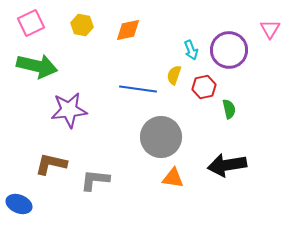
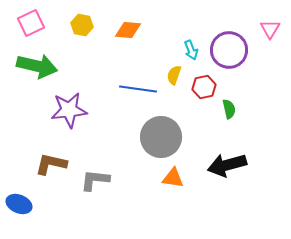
orange diamond: rotated 16 degrees clockwise
black arrow: rotated 6 degrees counterclockwise
